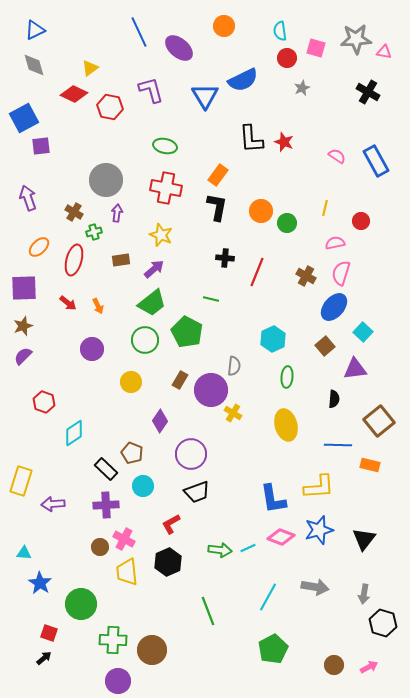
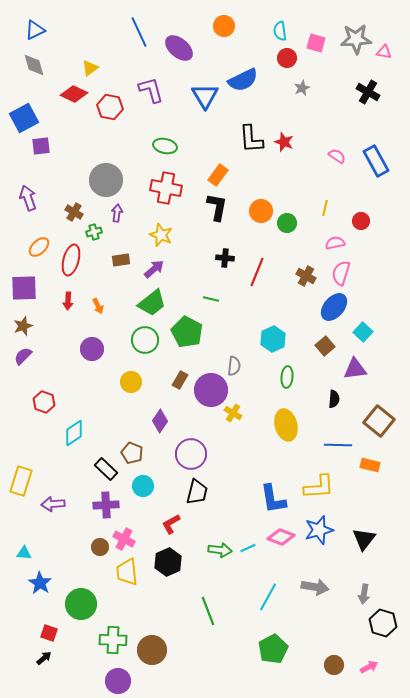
pink square at (316, 48): moved 5 px up
red ellipse at (74, 260): moved 3 px left
red arrow at (68, 303): moved 2 px up; rotated 54 degrees clockwise
brown square at (379, 421): rotated 12 degrees counterclockwise
black trapezoid at (197, 492): rotated 56 degrees counterclockwise
